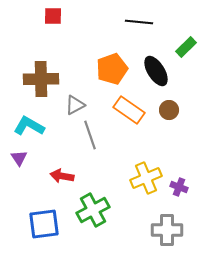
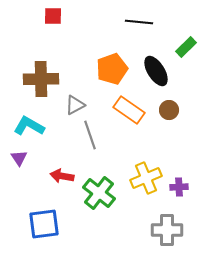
purple cross: rotated 24 degrees counterclockwise
green cross: moved 6 px right, 17 px up; rotated 24 degrees counterclockwise
